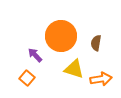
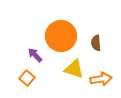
brown semicircle: rotated 14 degrees counterclockwise
